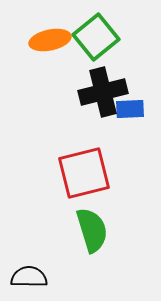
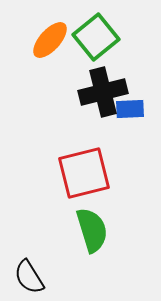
orange ellipse: rotated 36 degrees counterclockwise
black semicircle: rotated 123 degrees counterclockwise
